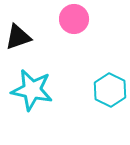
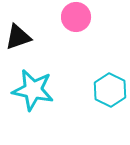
pink circle: moved 2 px right, 2 px up
cyan star: moved 1 px right
